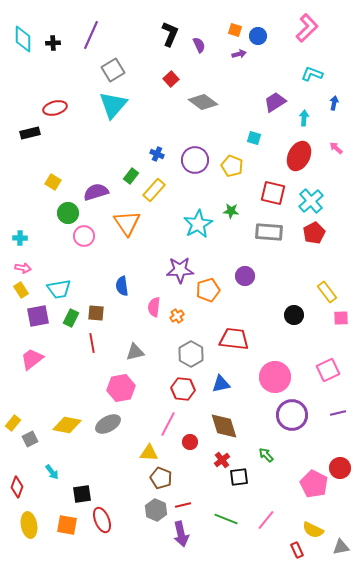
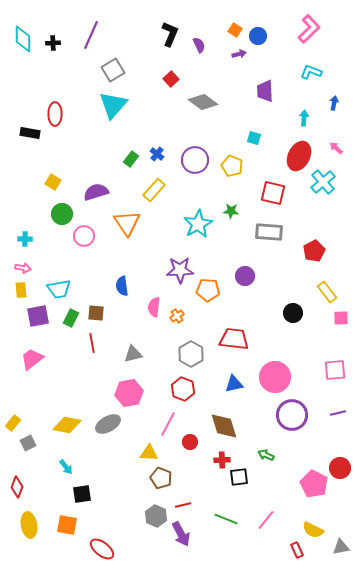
pink L-shape at (307, 28): moved 2 px right, 1 px down
orange square at (235, 30): rotated 16 degrees clockwise
cyan L-shape at (312, 74): moved 1 px left, 2 px up
purple trapezoid at (275, 102): moved 10 px left, 11 px up; rotated 60 degrees counterclockwise
red ellipse at (55, 108): moved 6 px down; rotated 75 degrees counterclockwise
black rectangle at (30, 133): rotated 24 degrees clockwise
blue cross at (157, 154): rotated 16 degrees clockwise
green rectangle at (131, 176): moved 17 px up
cyan cross at (311, 201): moved 12 px right, 19 px up
green circle at (68, 213): moved 6 px left, 1 px down
red pentagon at (314, 233): moved 18 px down
cyan cross at (20, 238): moved 5 px right, 1 px down
yellow rectangle at (21, 290): rotated 28 degrees clockwise
orange pentagon at (208, 290): rotated 20 degrees clockwise
black circle at (294, 315): moved 1 px left, 2 px up
gray triangle at (135, 352): moved 2 px left, 2 px down
pink square at (328, 370): moved 7 px right; rotated 20 degrees clockwise
blue triangle at (221, 384): moved 13 px right
pink hexagon at (121, 388): moved 8 px right, 5 px down
red hexagon at (183, 389): rotated 15 degrees clockwise
gray square at (30, 439): moved 2 px left, 4 px down
green arrow at (266, 455): rotated 21 degrees counterclockwise
red cross at (222, 460): rotated 35 degrees clockwise
cyan arrow at (52, 472): moved 14 px right, 5 px up
gray hexagon at (156, 510): moved 6 px down
red ellipse at (102, 520): moved 29 px down; rotated 30 degrees counterclockwise
purple arrow at (181, 534): rotated 15 degrees counterclockwise
